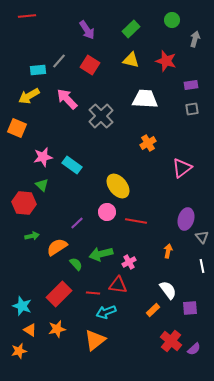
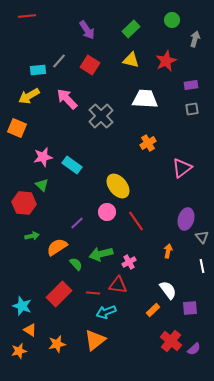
red star at (166, 61): rotated 30 degrees clockwise
red line at (136, 221): rotated 45 degrees clockwise
orange star at (57, 329): moved 15 px down
